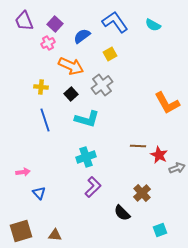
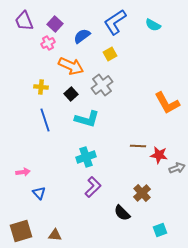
blue L-shape: rotated 88 degrees counterclockwise
red star: rotated 18 degrees counterclockwise
